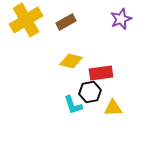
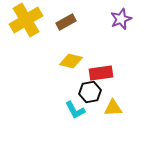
cyan L-shape: moved 2 px right, 5 px down; rotated 10 degrees counterclockwise
